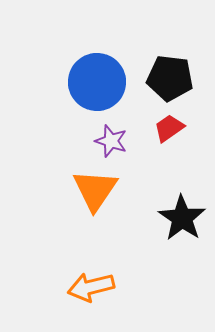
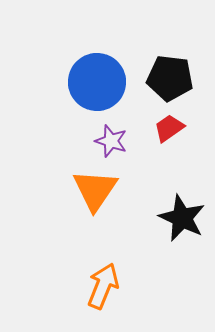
black star: rotated 9 degrees counterclockwise
orange arrow: moved 12 px right, 1 px up; rotated 126 degrees clockwise
